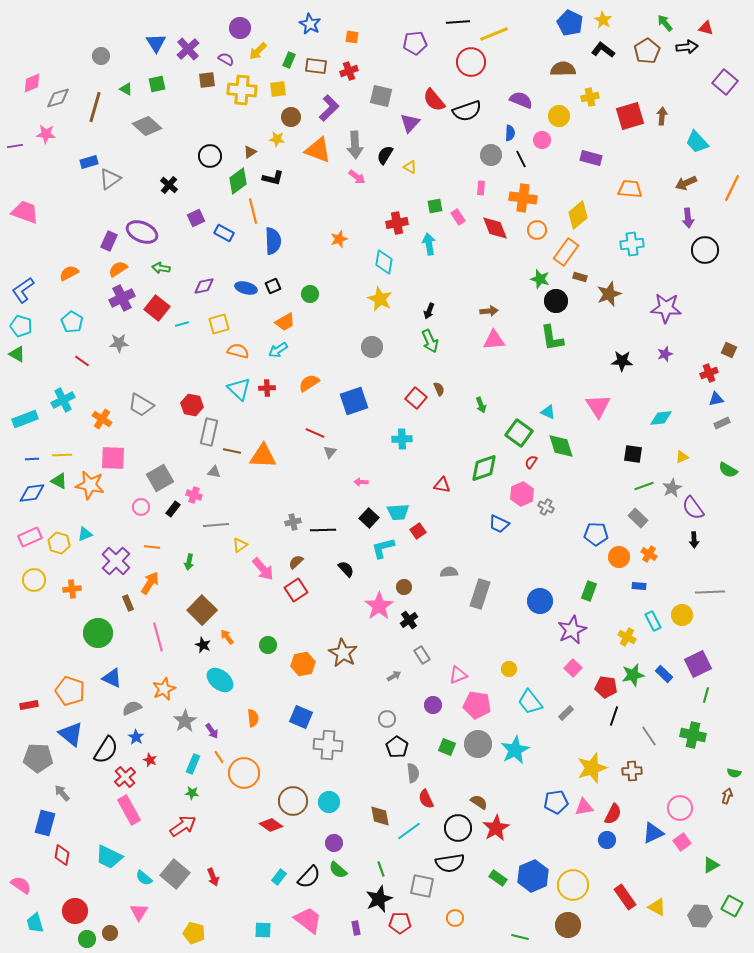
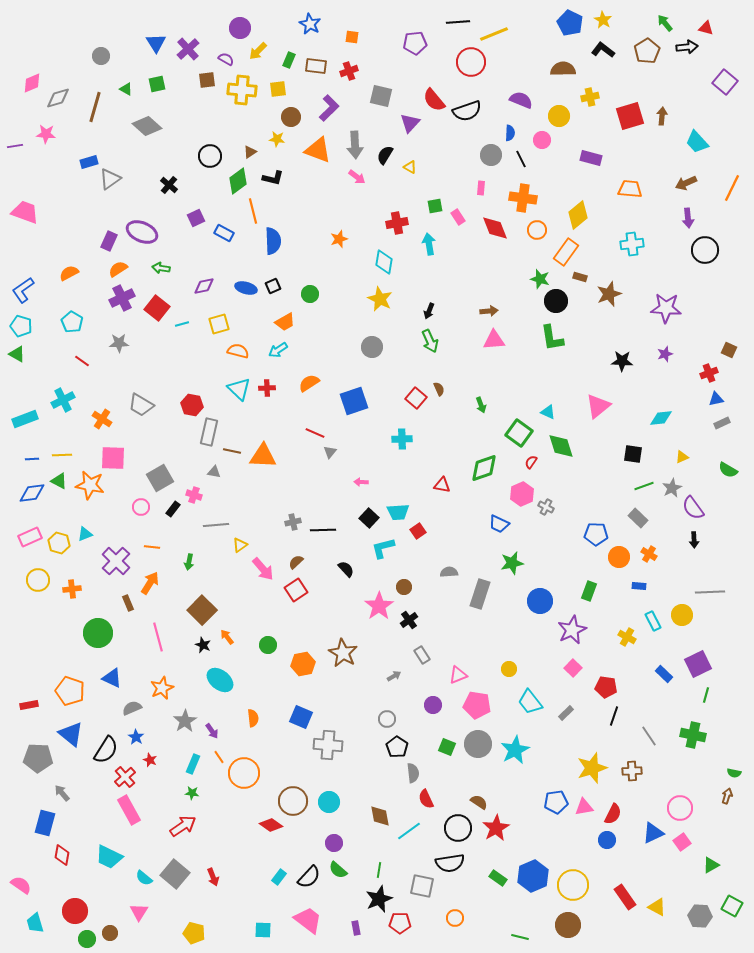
pink triangle at (598, 406): rotated 24 degrees clockwise
yellow circle at (34, 580): moved 4 px right
green star at (633, 675): moved 121 px left, 112 px up
orange star at (164, 689): moved 2 px left, 1 px up
green line at (381, 869): moved 2 px left, 1 px down; rotated 28 degrees clockwise
